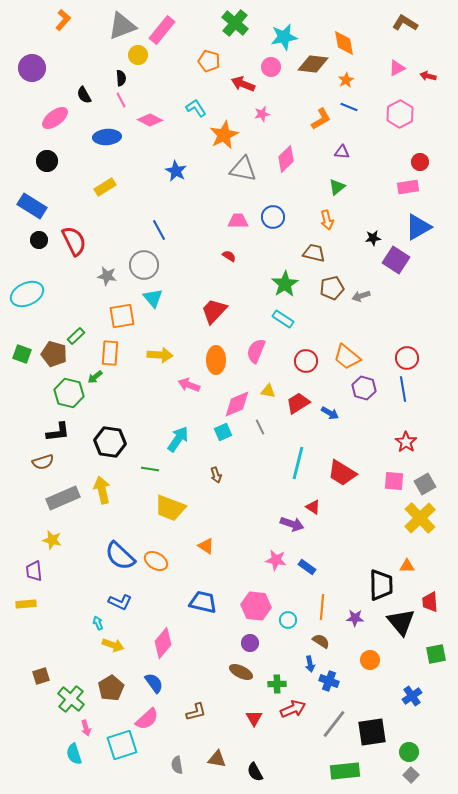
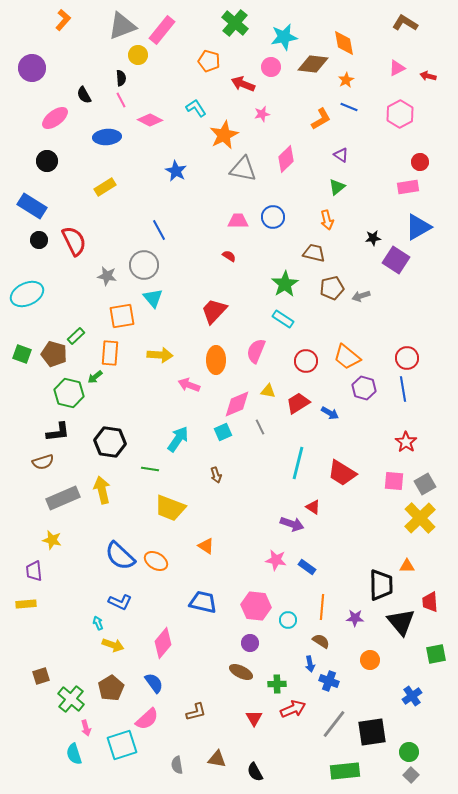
purple triangle at (342, 152): moved 1 px left, 3 px down; rotated 28 degrees clockwise
